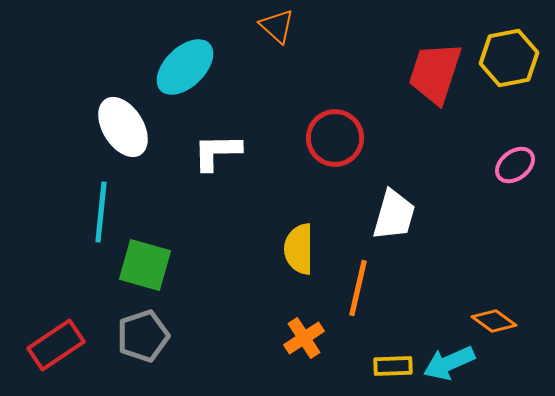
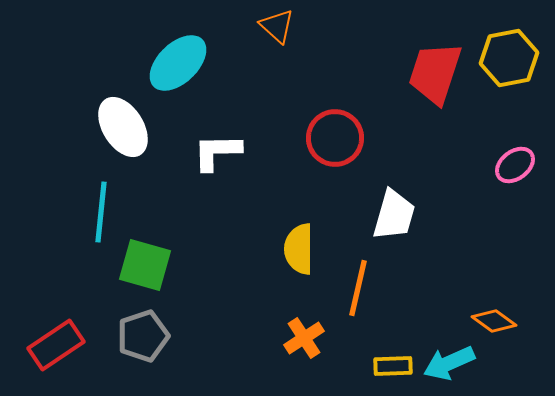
cyan ellipse: moved 7 px left, 4 px up
